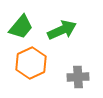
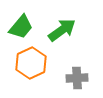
green arrow: rotated 12 degrees counterclockwise
gray cross: moved 1 px left, 1 px down
